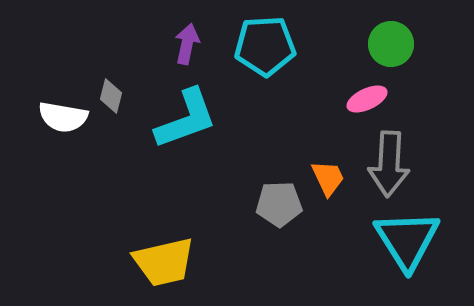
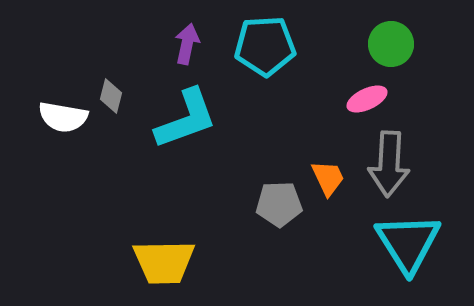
cyan triangle: moved 1 px right, 3 px down
yellow trapezoid: rotated 12 degrees clockwise
